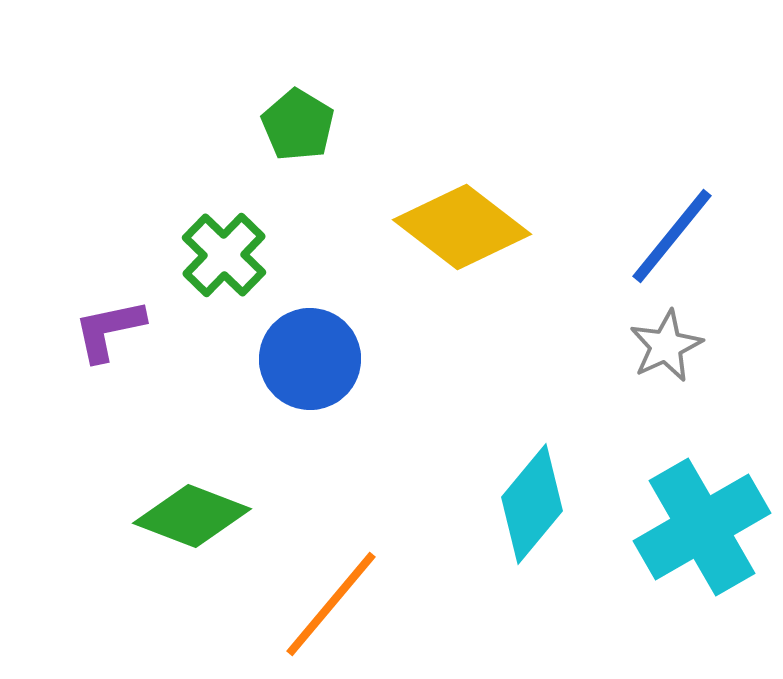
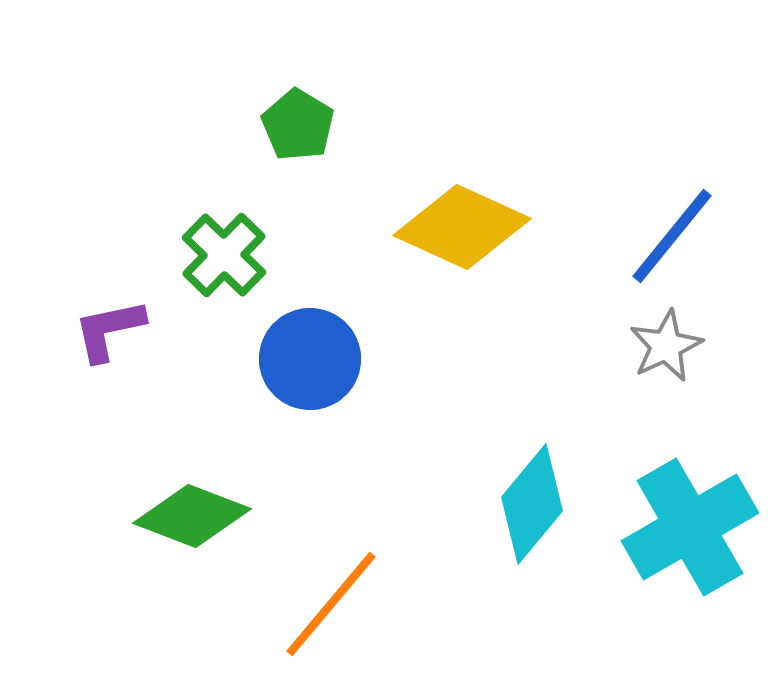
yellow diamond: rotated 13 degrees counterclockwise
cyan cross: moved 12 px left
